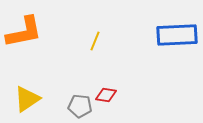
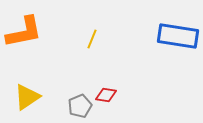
blue rectangle: moved 1 px right, 1 px down; rotated 12 degrees clockwise
yellow line: moved 3 px left, 2 px up
yellow triangle: moved 2 px up
gray pentagon: rotated 30 degrees counterclockwise
